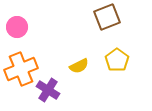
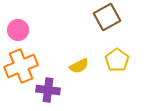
brown square: rotated 8 degrees counterclockwise
pink circle: moved 1 px right, 3 px down
orange cross: moved 3 px up
purple cross: rotated 25 degrees counterclockwise
